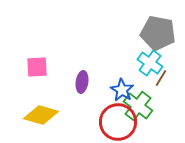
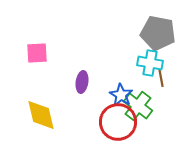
cyan cross: rotated 25 degrees counterclockwise
pink square: moved 14 px up
brown line: rotated 42 degrees counterclockwise
blue star: moved 1 px left, 5 px down
yellow diamond: rotated 60 degrees clockwise
